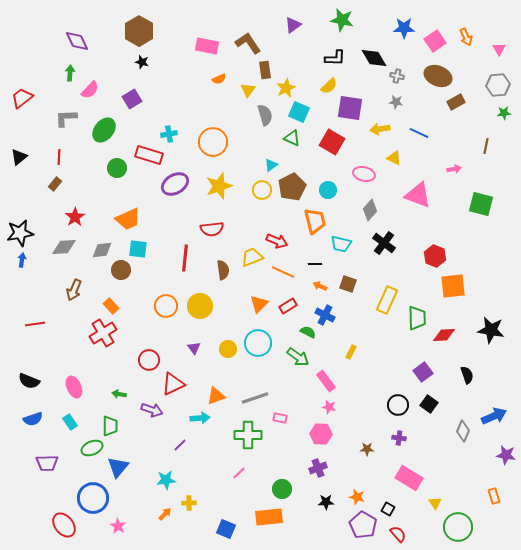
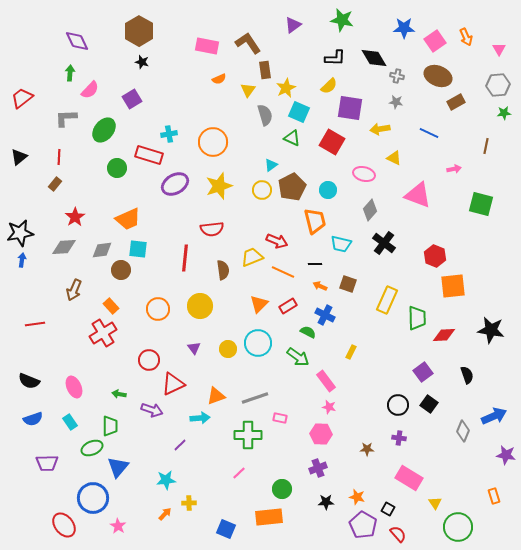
blue line at (419, 133): moved 10 px right
orange circle at (166, 306): moved 8 px left, 3 px down
